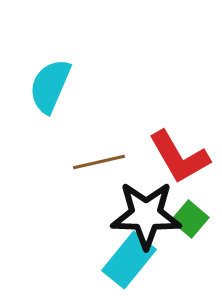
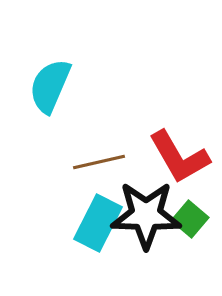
cyan rectangle: moved 31 px left, 37 px up; rotated 12 degrees counterclockwise
